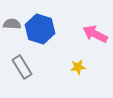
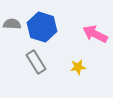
blue hexagon: moved 2 px right, 2 px up
gray rectangle: moved 14 px right, 5 px up
